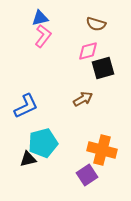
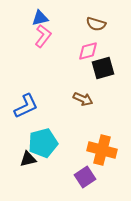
brown arrow: rotated 54 degrees clockwise
purple square: moved 2 px left, 2 px down
